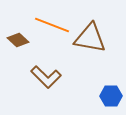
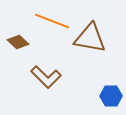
orange line: moved 4 px up
brown diamond: moved 2 px down
